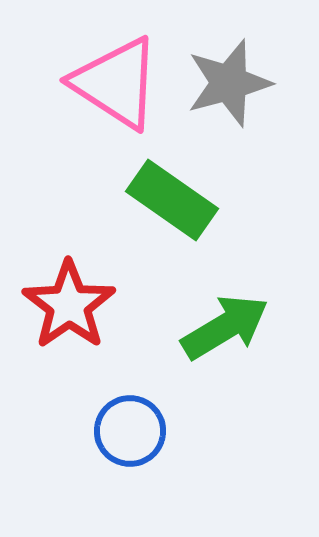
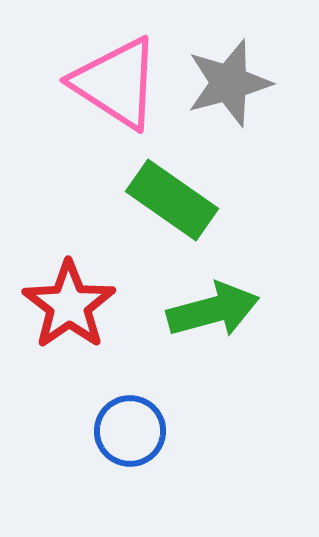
green arrow: moved 12 px left, 17 px up; rotated 16 degrees clockwise
